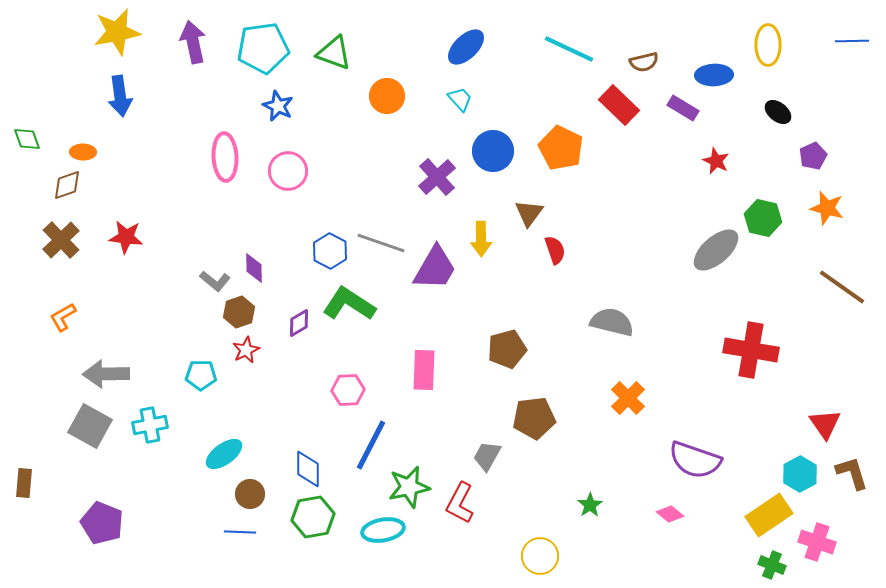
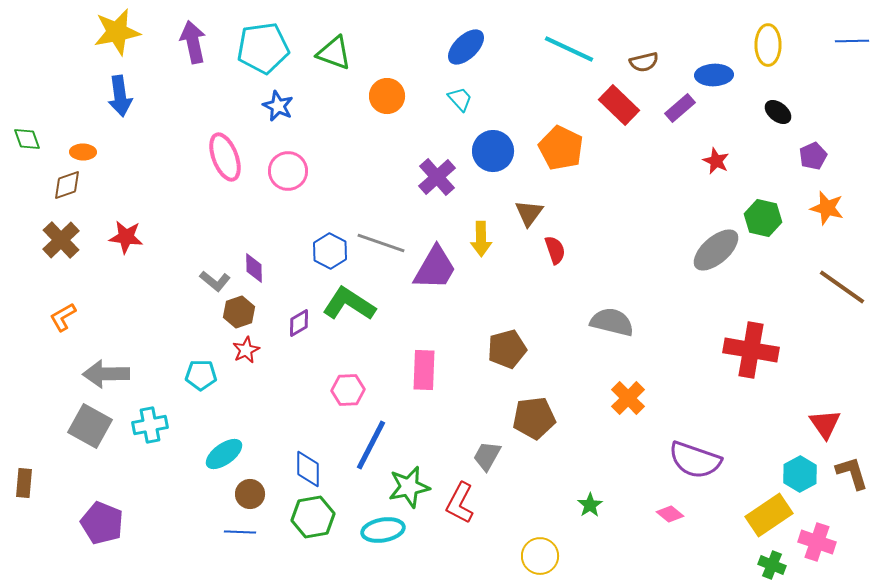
purple rectangle at (683, 108): moved 3 px left; rotated 72 degrees counterclockwise
pink ellipse at (225, 157): rotated 18 degrees counterclockwise
